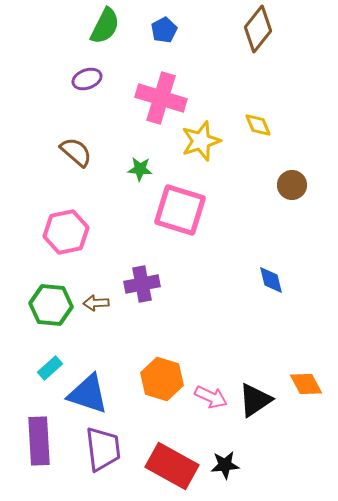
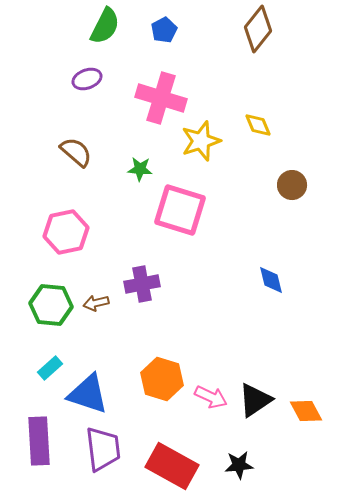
brown arrow: rotated 10 degrees counterclockwise
orange diamond: moved 27 px down
black star: moved 14 px right
